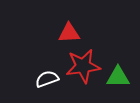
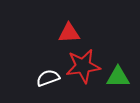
white semicircle: moved 1 px right, 1 px up
